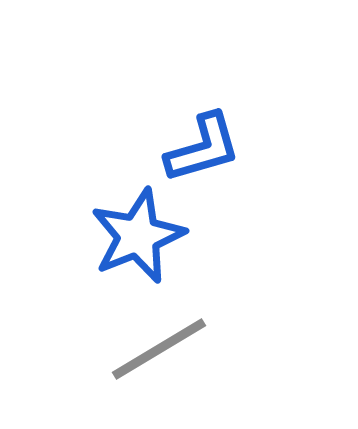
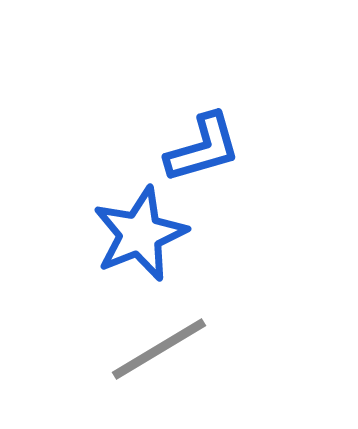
blue star: moved 2 px right, 2 px up
